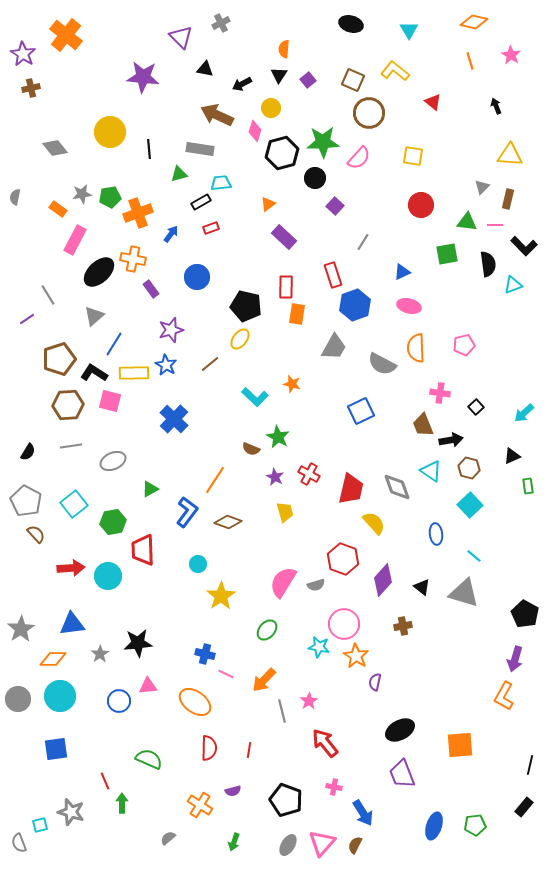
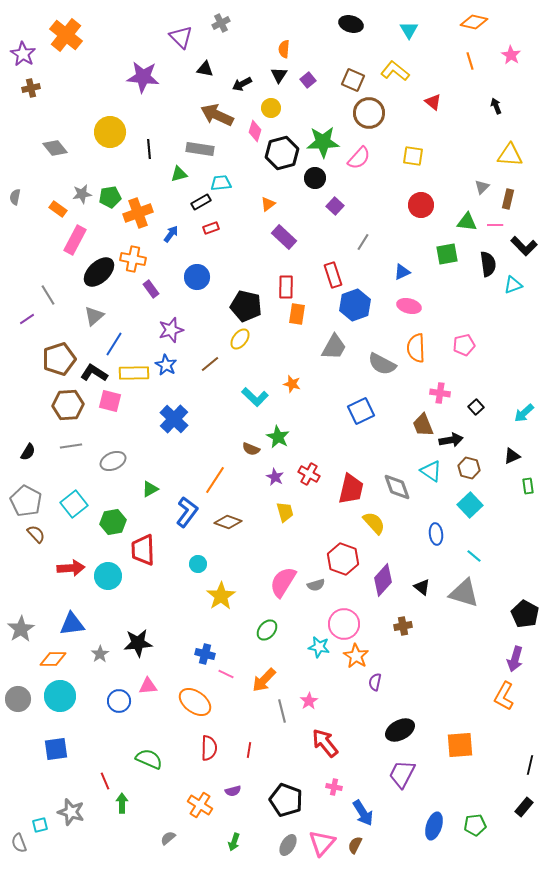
purple trapezoid at (402, 774): rotated 48 degrees clockwise
